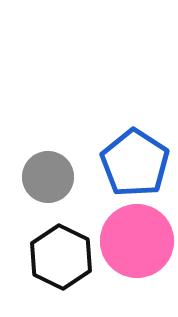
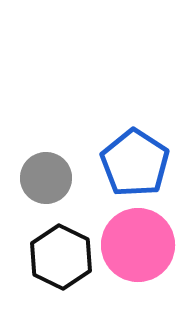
gray circle: moved 2 px left, 1 px down
pink circle: moved 1 px right, 4 px down
